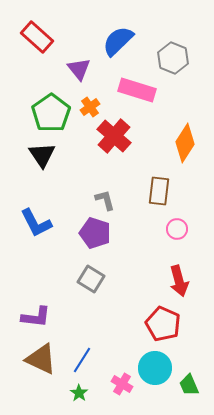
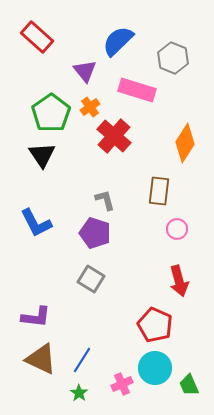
purple triangle: moved 6 px right, 2 px down
red pentagon: moved 8 px left, 1 px down
pink cross: rotated 35 degrees clockwise
